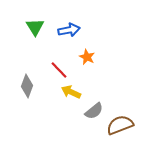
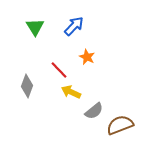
blue arrow: moved 5 px right, 4 px up; rotated 35 degrees counterclockwise
